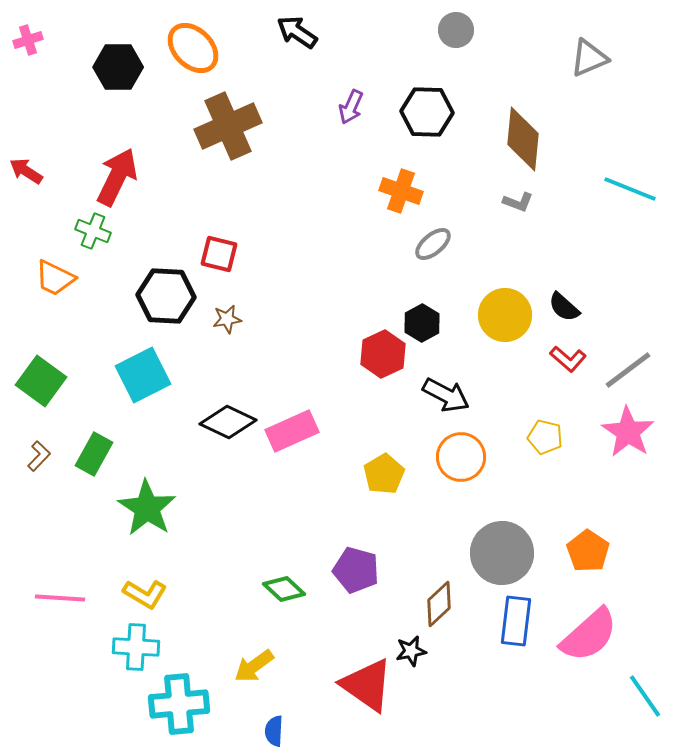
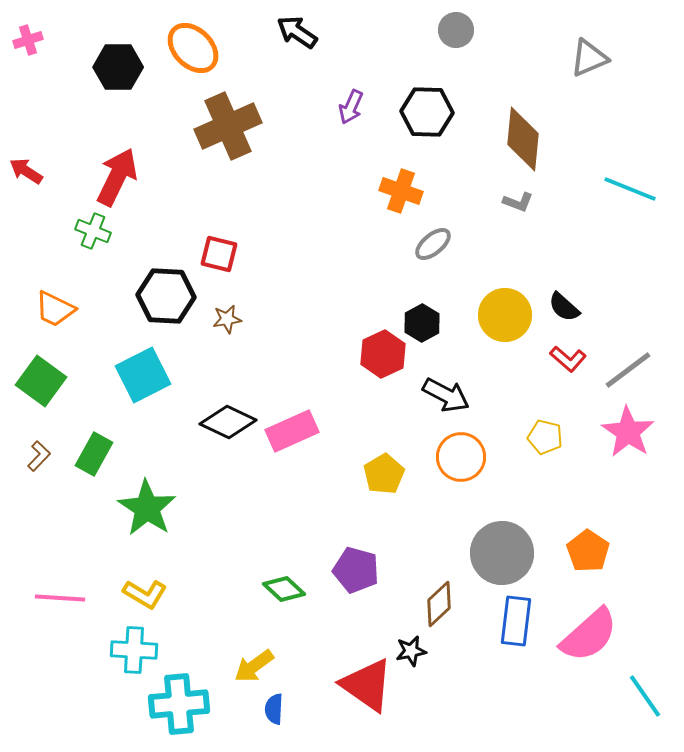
orange trapezoid at (55, 278): moved 31 px down
cyan cross at (136, 647): moved 2 px left, 3 px down
blue semicircle at (274, 731): moved 22 px up
